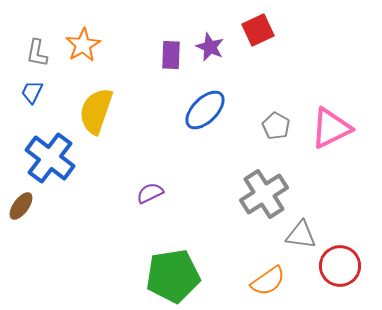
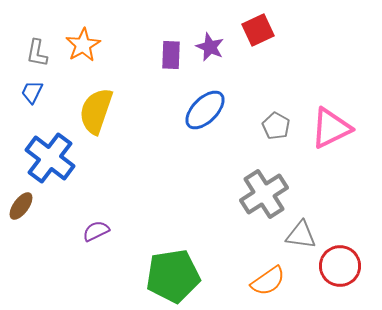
purple semicircle: moved 54 px left, 38 px down
